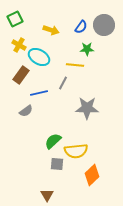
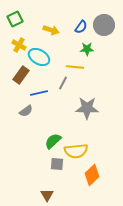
yellow line: moved 2 px down
